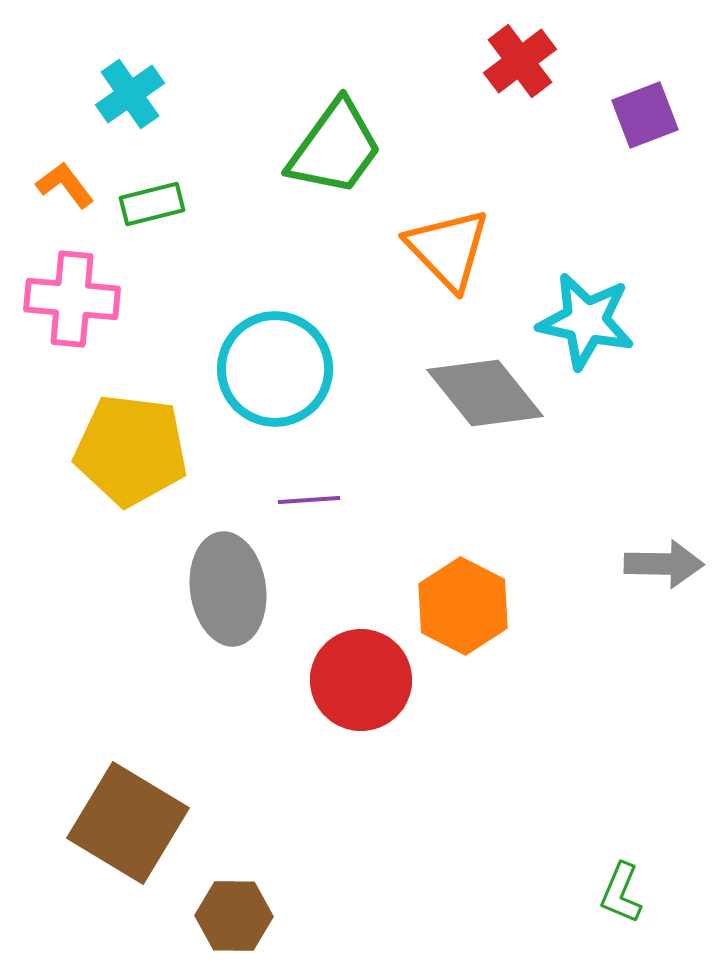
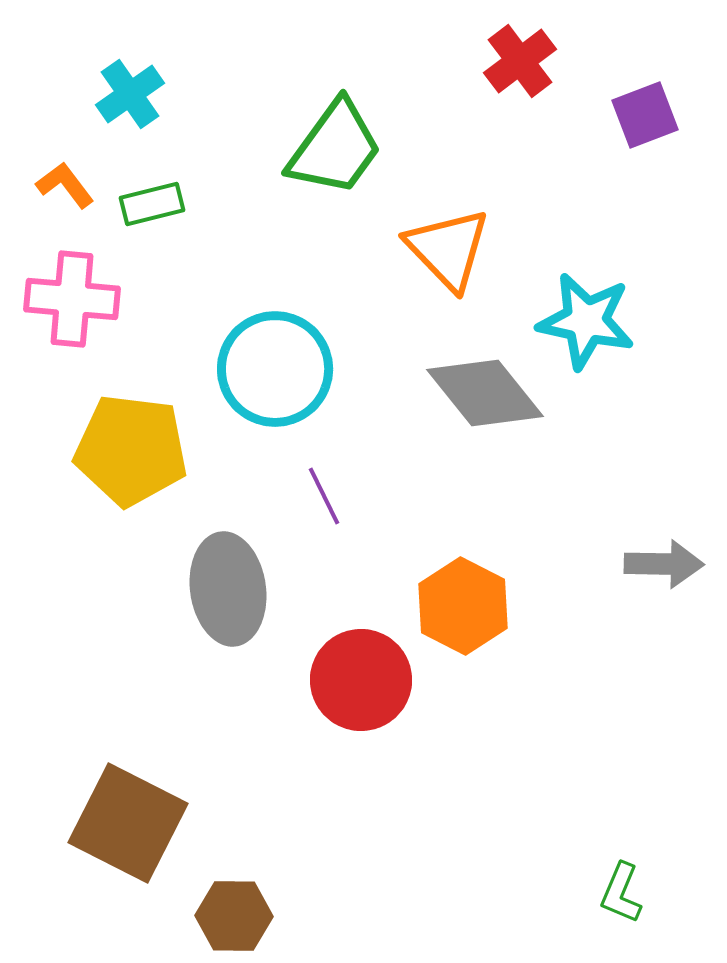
purple line: moved 15 px right, 4 px up; rotated 68 degrees clockwise
brown square: rotated 4 degrees counterclockwise
